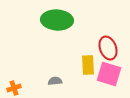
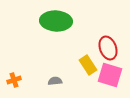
green ellipse: moved 1 px left, 1 px down
yellow rectangle: rotated 30 degrees counterclockwise
pink square: moved 1 px right, 1 px down
orange cross: moved 8 px up
